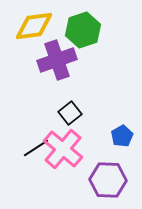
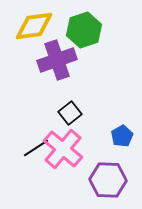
green hexagon: moved 1 px right
